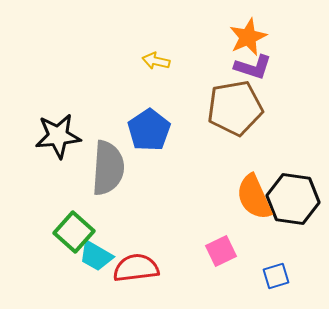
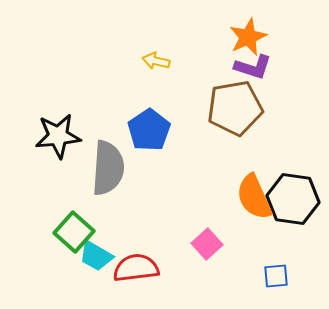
pink square: moved 14 px left, 7 px up; rotated 16 degrees counterclockwise
blue square: rotated 12 degrees clockwise
